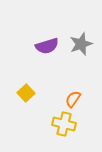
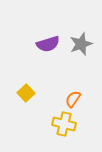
purple semicircle: moved 1 px right, 2 px up
